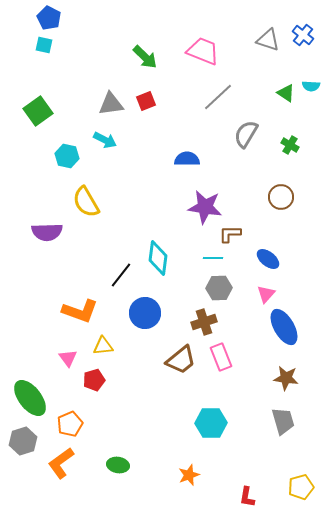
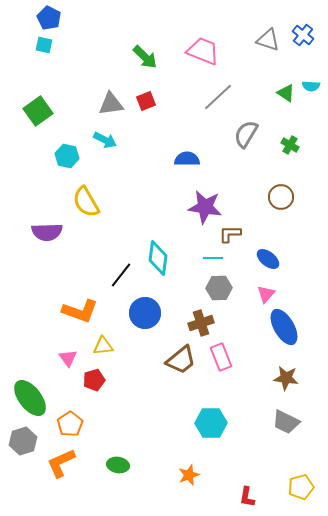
brown cross at (204, 322): moved 3 px left, 1 px down
gray trapezoid at (283, 421): moved 3 px right, 1 px down; rotated 132 degrees clockwise
orange pentagon at (70, 424): rotated 10 degrees counterclockwise
orange L-shape at (61, 463): rotated 12 degrees clockwise
